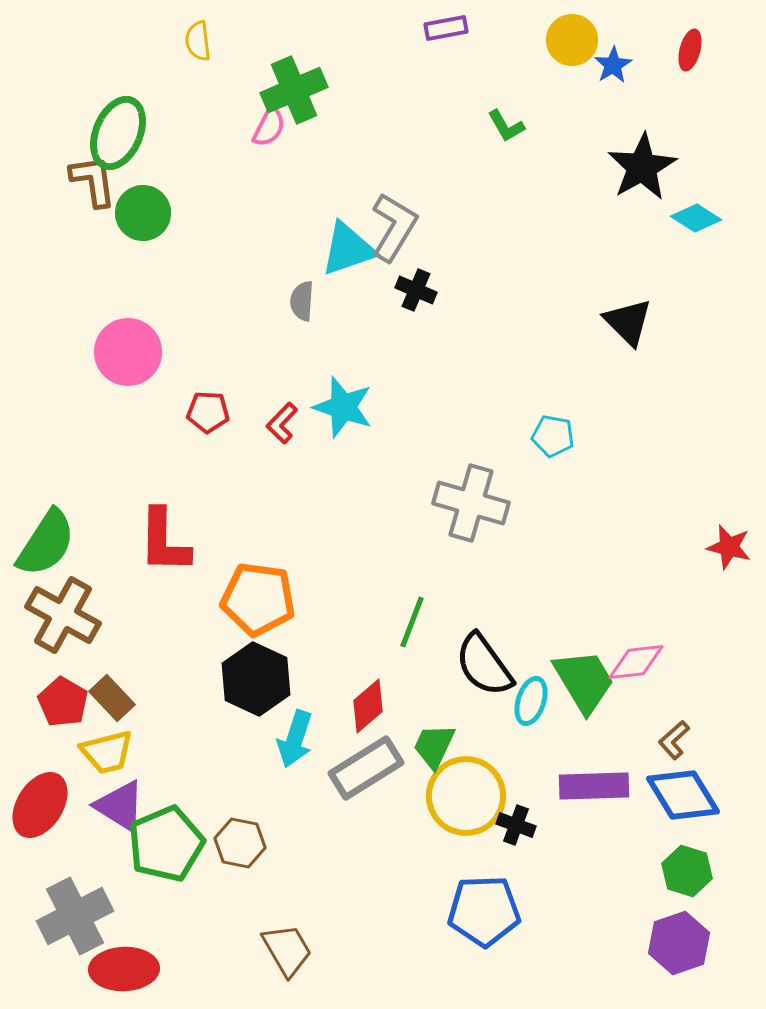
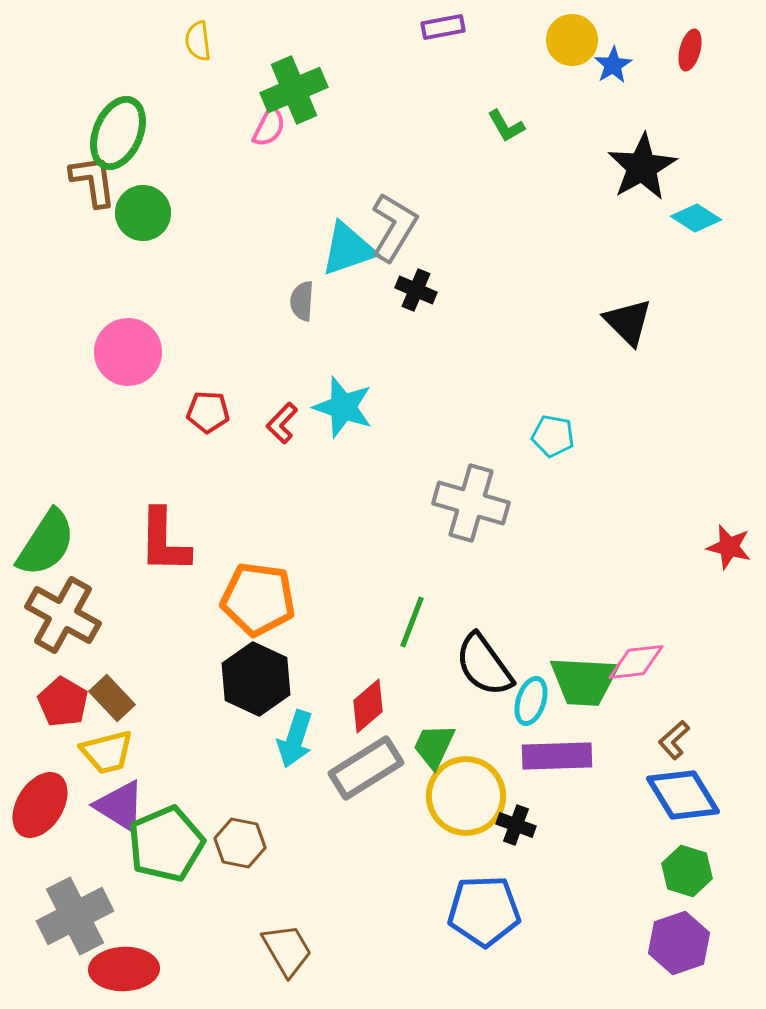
purple rectangle at (446, 28): moved 3 px left, 1 px up
green trapezoid at (584, 681): rotated 124 degrees clockwise
purple rectangle at (594, 786): moved 37 px left, 30 px up
